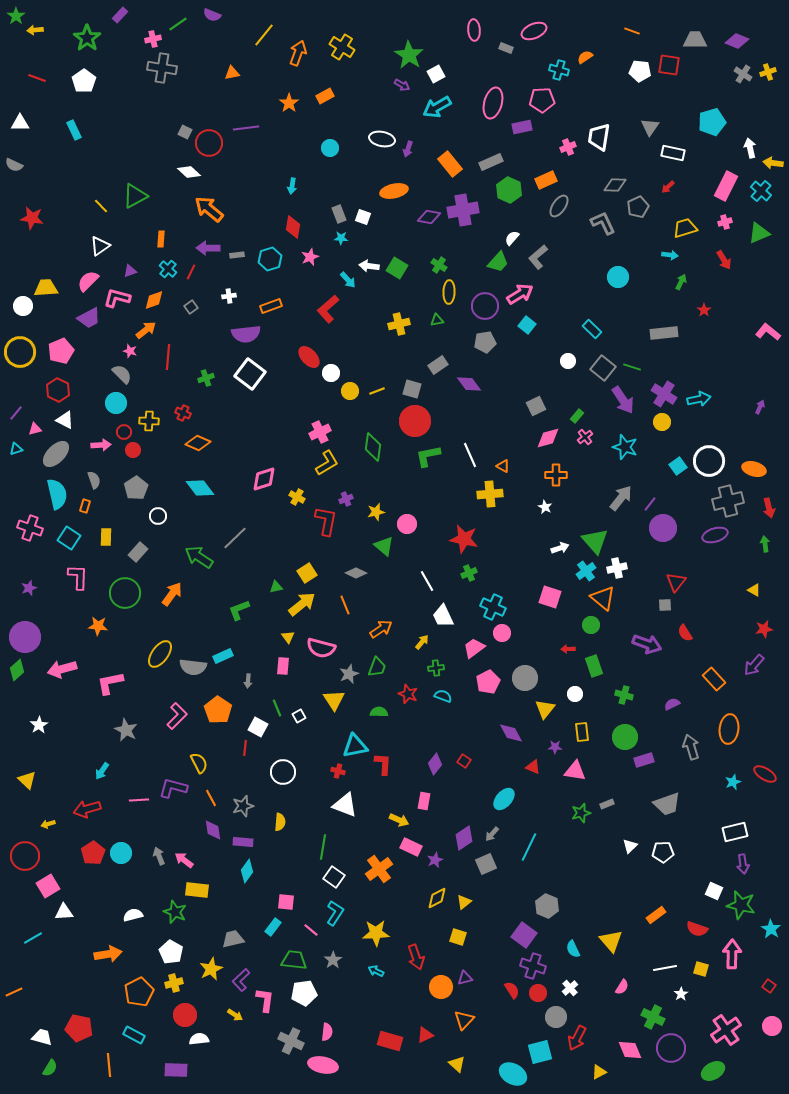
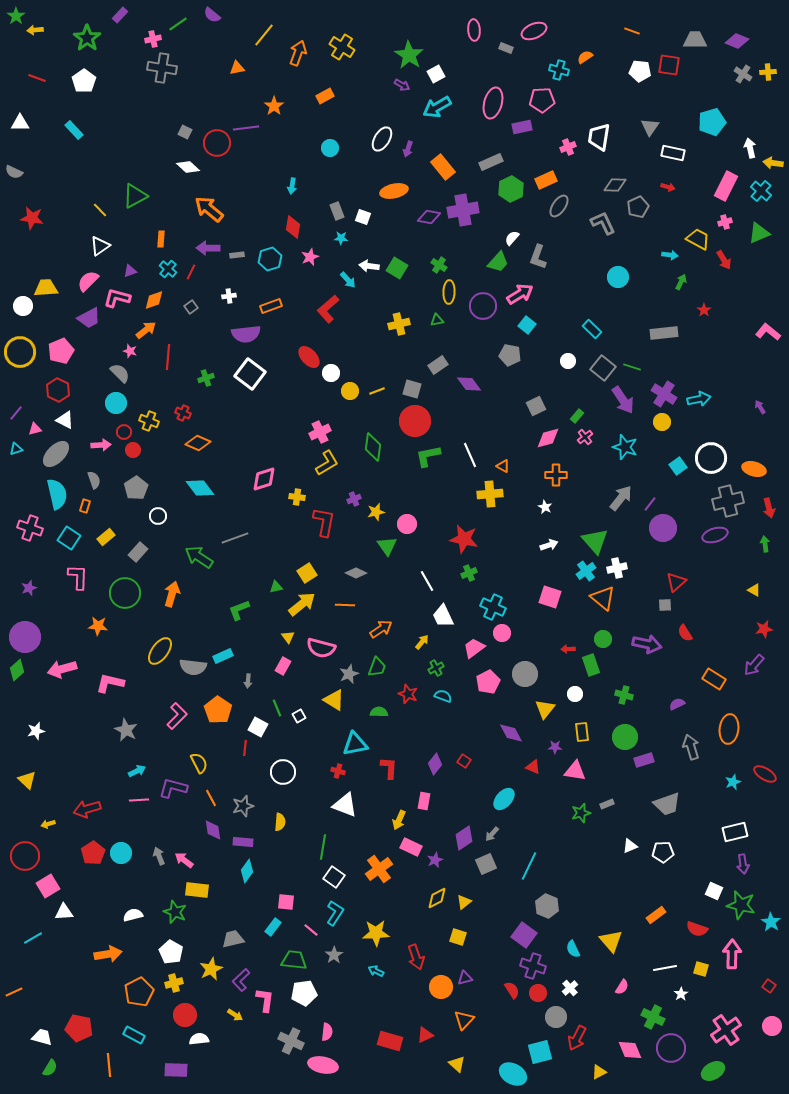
purple semicircle at (212, 15): rotated 18 degrees clockwise
yellow cross at (768, 72): rotated 14 degrees clockwise
orange triangle at (232, 73): moved 5 px right, 5 px up
orange star at (289, 103): moved 15 px left, 3 px down
cyan rectangle at (74, 130): rotated 18 degrees counterclockwise
white ellipse at (382, 139): rotated 70 degrees counterclockwise
red circle at (209, 143): moved 8 px right
orange rectangle at (450, 164): moved 7 px left, 3 px down
gray semicircle at (14, 165): moved 7 px down
white diamond at (189, 172): moved 1 px left, 5 px up
red arrow at (668, 187): rotated 120 degrees counterclockwise
green hexagon at (509, 190): moved 2 px right, 1 px up; rotated 10 degrees clockwise
yellow line at (101, 206): moved 1 px left, 4 px down
gray rectangle at (339, 214): moved 2 px left, 3 px up
yellow trapezoid at (685, 228): moved 13 px right, 11 px down; rotated 45 degrees clockwise
gray L-shape at (538, 257): rotated 30 degrees counterclockwise
purple circle at (485, 306): moved 2 px left
gray pentagon at (485, 342): moved 25 px right, 13 px down; rotated 20 degrees clockwise
gray semicircle at (122, 374): moved 2 px left, 1 px up
purple arrow at (760, 407): rotated 56 degrees counterclockwise
yellow cross at (149, 421): rotated 18 degrees clockwise
white circle at (709, 461): moved 2 px right, 3 px up
yellow cross at (297, 497): rotated 21 degrees counterclockwise
purple cross at (346, 499): moved 8 px right
red L-shape at (326, 521): moved 2 px left, 1 px down
yellow rectangle at (106, 537): rotated 48 degrees clockwise
gray line at (235, 538): rotated 24 degrees clockwise
green triangle at (384, 546): moved 3 px right; rotated 15 degrees clockwise
white arrow at (560, 548): moved 11 px left, 3 px up
red triangle at (676, 582): rotated 10 degrees clockwise
orange arrow at (172, 594): rotated 20 degrees counterclockwise
orange line at (345, 605): rotated 66 degrees counterclockwise
green circle at (591, 625): moved 12 px right, 14 px down
purple arrow at (647, 644): rotated 8 degrees counterclockwise
yellow ellipse at (160, 654): moved 3 px up
pink rectangle at (283, 666): rotated 24 degrees clockwise
green rectangle at (594, 666): moved 3 px left, 1 px up
green cross at (436, 668): rotated 21 degrees counterclockwise
gray circle at (525, 678): moved 4 px up
orange rectangle at (714, 679): rotated 15 degrees counterclockwise
pink L-shape at (110, 683): rotated 24 degrees clockwise
yellow triangle at (334, 700): rotated 25 degrees counterclockwise
purple semicircle at (672, 704): moved 5 px right
white star at (39, 725): moved 3 px left, 6 px down; rotated 18 degrees clockwise
cyan triangle at (355, 746): moved 2 px up
red L-shape at (383, 764): moved 6 px right, 4 px down
cyan arrow at (102, 771): moved 35 px right; rotated 150 degrees counterclockwise
yellow arrow at (399, 820): rotated 90 degrees clockwise
white triangle at (630, 846): rotated 21 degrees clockwise
cyan line at (529, 847): moved 19 px down
cyan star at (771, 929): moved 7 px up
gray star at (333, 960): moved 1 px right, 5 px up
